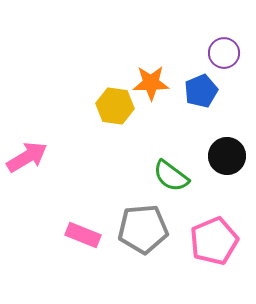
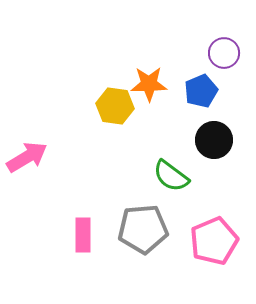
orange star: moved 2 px left, 1 px down
black circle: moved 13 px left, 16 px up
pink rectangle: rotated 68 degrees clockwise
